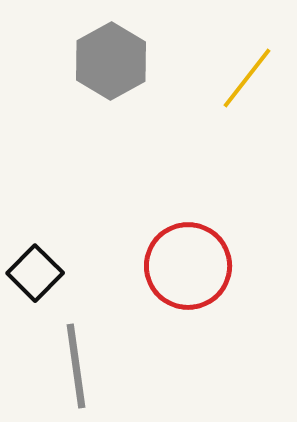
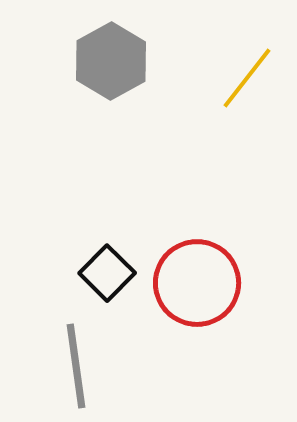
red circle: moved 9 px right, 17 px down
black square: moved 72 px right
